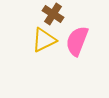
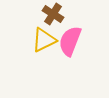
pink semicircle: moved 7 px left
